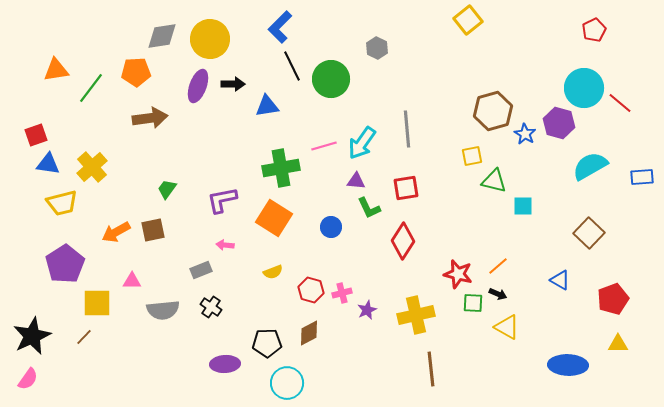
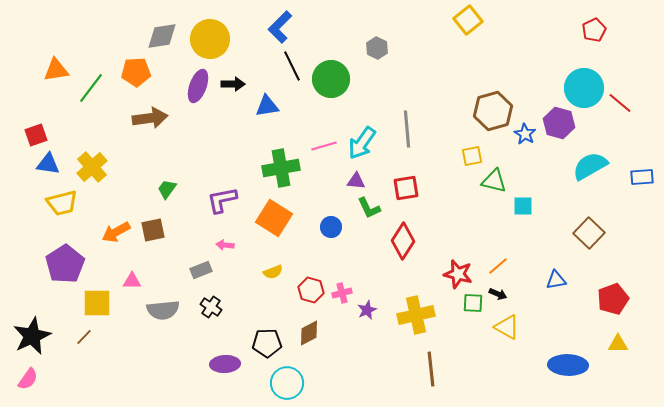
blue triangle at (560, 280): moved 4 px left; rotated 40 degrees counterclockwise
